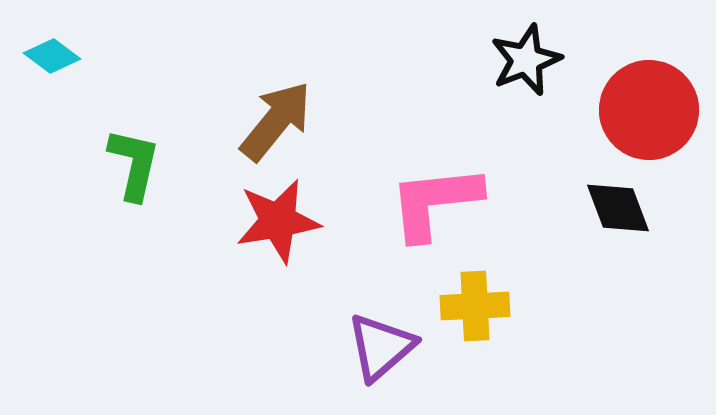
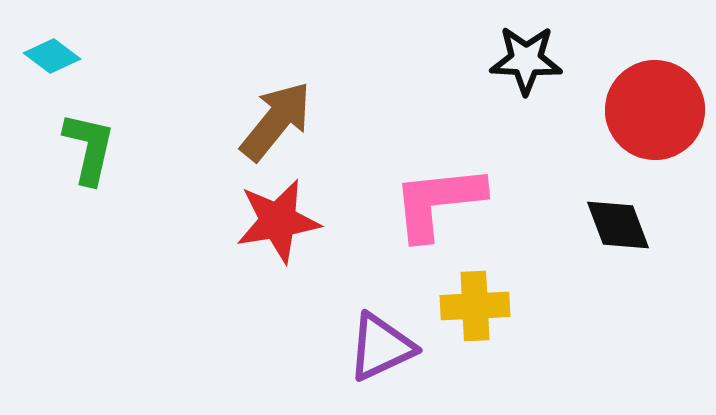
black star: rotated 24 degrees clockwise
red circle: moved 6 px right
green L-shape: moved 45 px left, 16 px up
pink L-shape: moved 3 px right
black diamond: moved 17 px down
purple triangle: rotated 16 degrees clockwise
